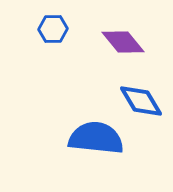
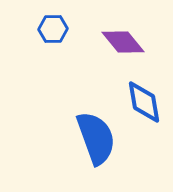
blue diamond: moved 3 px right, 1 px down; rotated 21 degrees clockwise
blue semicircle: rotated 64 degrees clockwise
